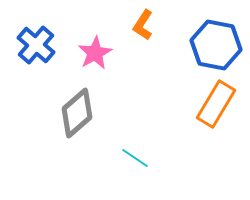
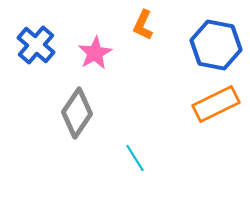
orange L-shape: rotated 8 degrees counterclockwise
orange rectangle: rotated 33 degrees clockwise
gray diamond: rotated 15 degrees counterclockwise
cyan line: rotated 24 degrees clockwise
